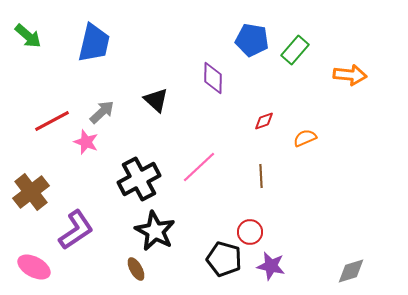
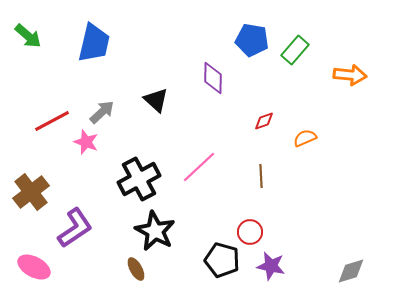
purple L-shape: moved 1 px left, 2 px up
black pentagon: moved 2 px left, 1 px down
